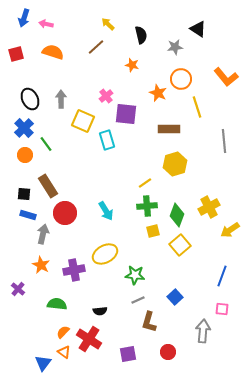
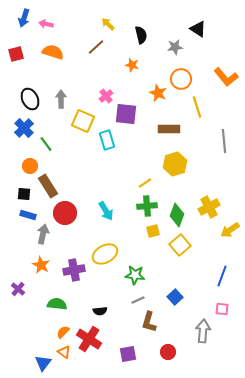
orange circle at (25, 155): moved 5 px right, 11 px down
